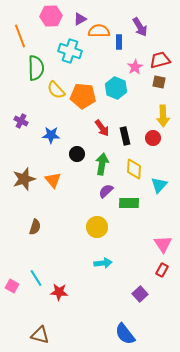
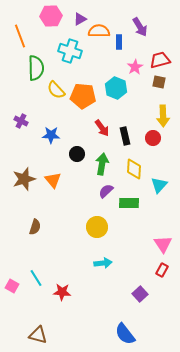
red star: moved 3 px right
brown triangle: moved 2 px left
